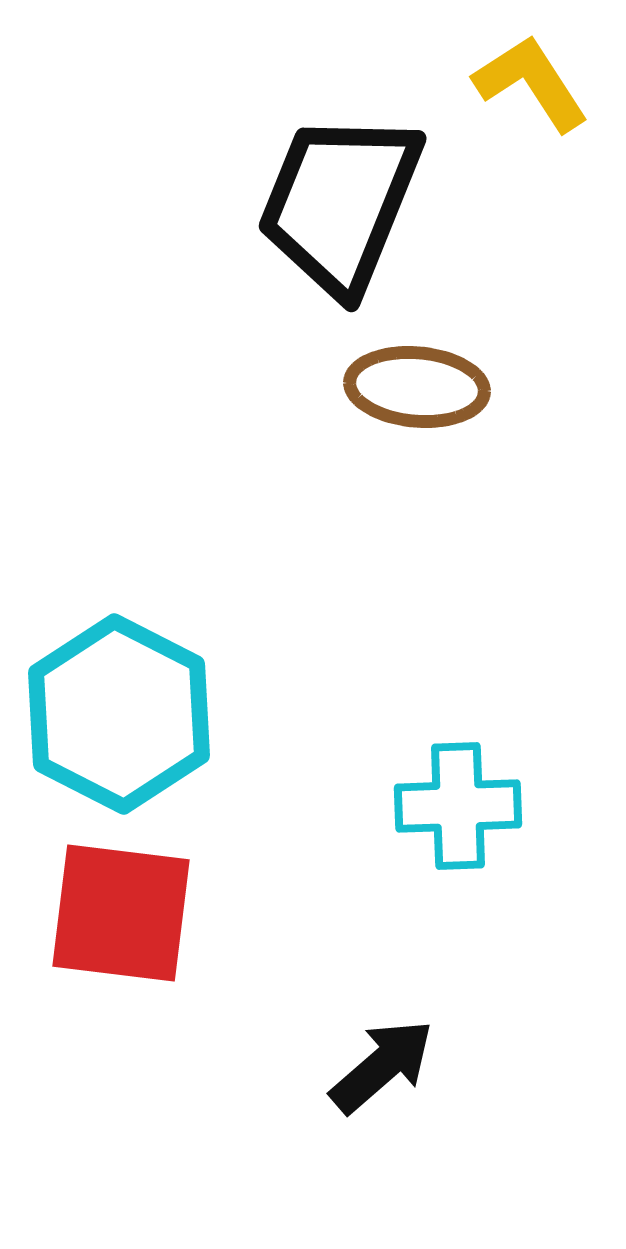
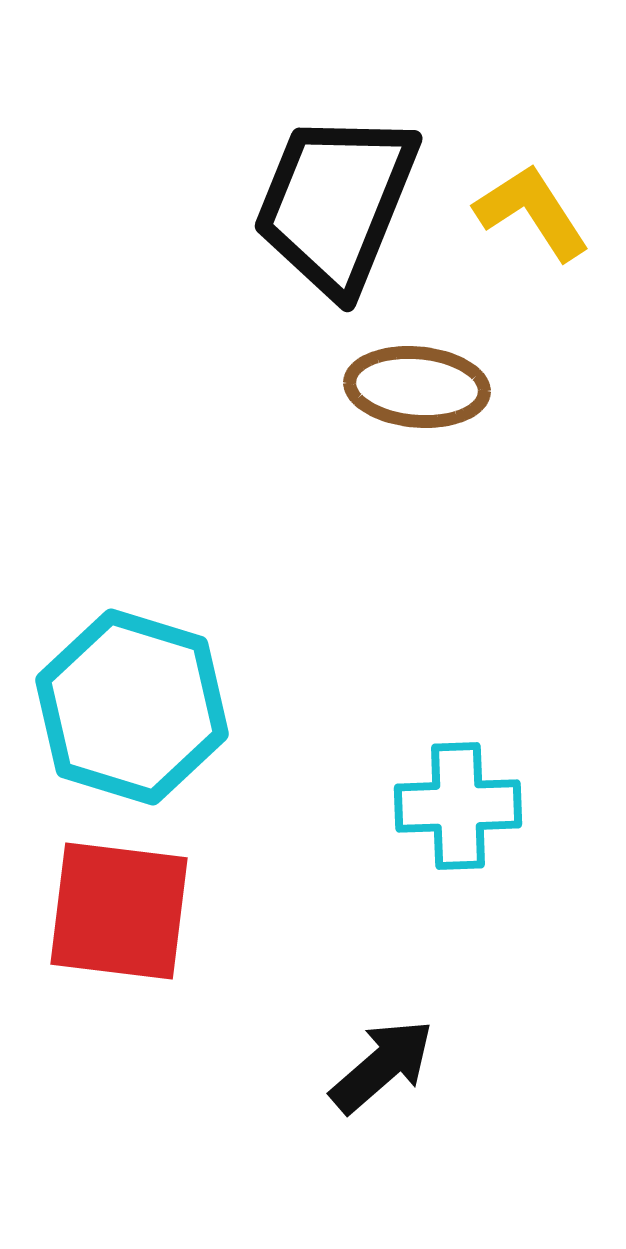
yellow L-shape: moved 1 px right, 129 px down
black trapezoid: moved 4 px left
cyan hexagon: moved 13 px right, 7 px up; rotated 10 degrees counterclockwise
red square: moved 2 px left, 2 px up
